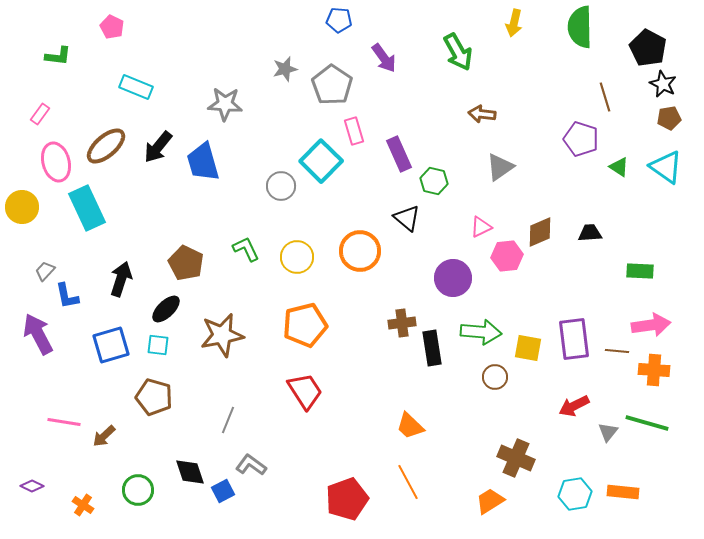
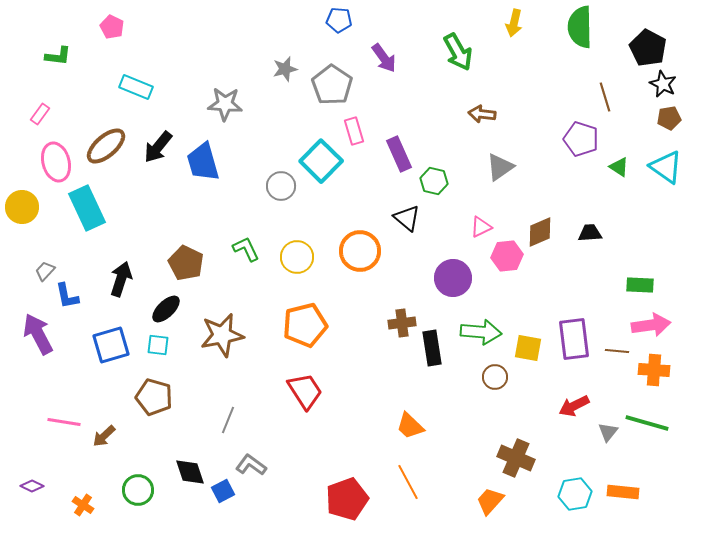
green rectangle at (640, 271): moved 14 px down
orange trapezoid at (490, 501): rotated 16 degrees counterclockwise
